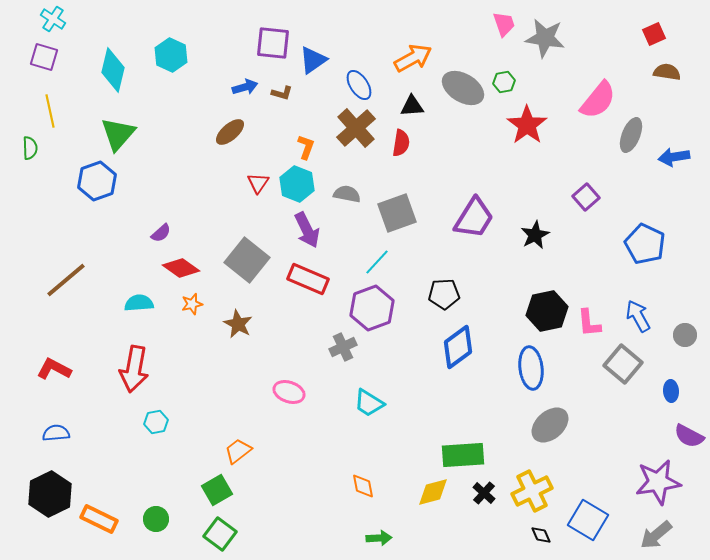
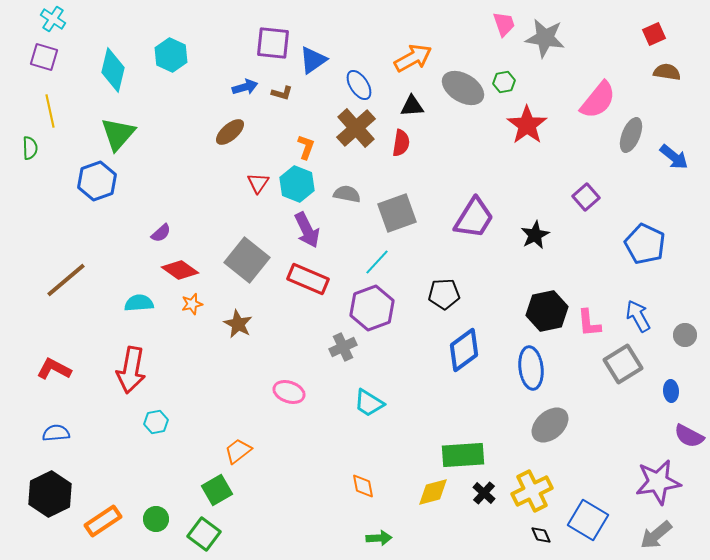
blue arrow at (674, 157): rotated 132 degrees counterclockwise
red diamond at (181, 268): moved 1 px left, 2 px down
blue diamond at (458, 347): moved 6 px right, 3 px down
gray square at (623, 364): rotated 18 degrees clockwise
red arrow at (134, 369): moved 3 px left, 1 px down
orange rectangle at (99, 519): moved 4 px right, 2 px down; rotated 60 degrees counterclockwise
green square at (220, 534): moved 16 px left
